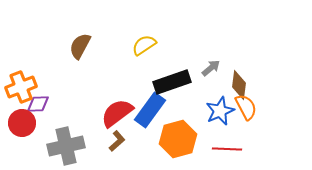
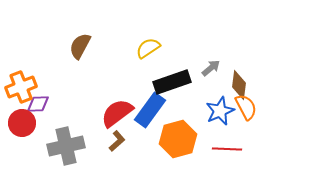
yellow semicircle: moved 4 px right, 3 px down
